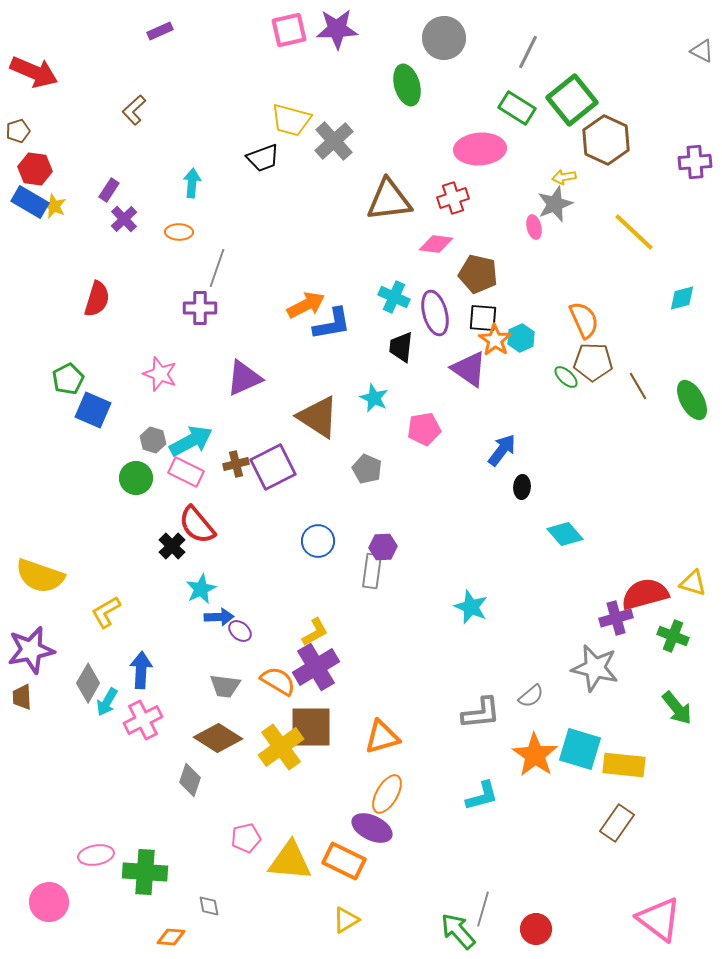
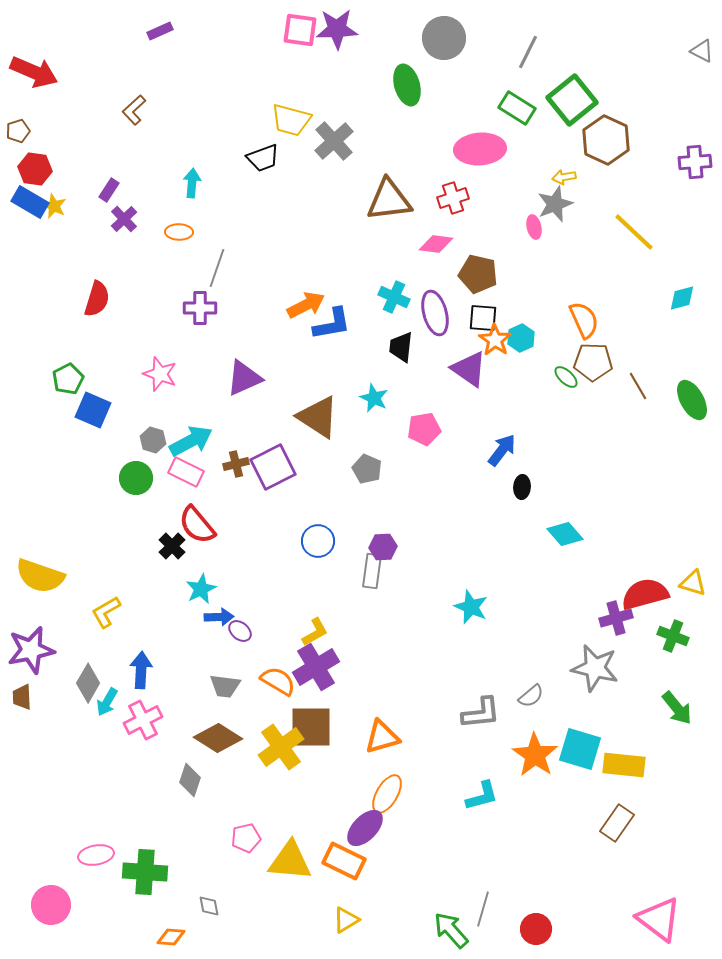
pink square at (289, 30): moved 11 px right; rotated 21 degrees clockwise
purple ellipse at (372, 828): moved 7 px left; rotated 72 degrees counterclockwise
pink circle at (49, 902): moved 2 px right, 3 px down
green arrow at (458, 931): moved 7 px left, 1 px up
